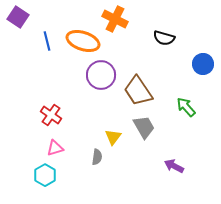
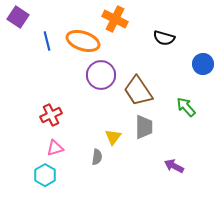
red cross: rotated 30 degrees clockwise
gray trapezoid: rotated 30 degrees clockwise
